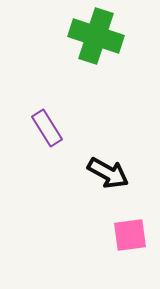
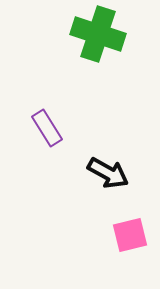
green cross: moved 2 px right, 2 px up
pink square: rotated 6 degrees counterclockwise
